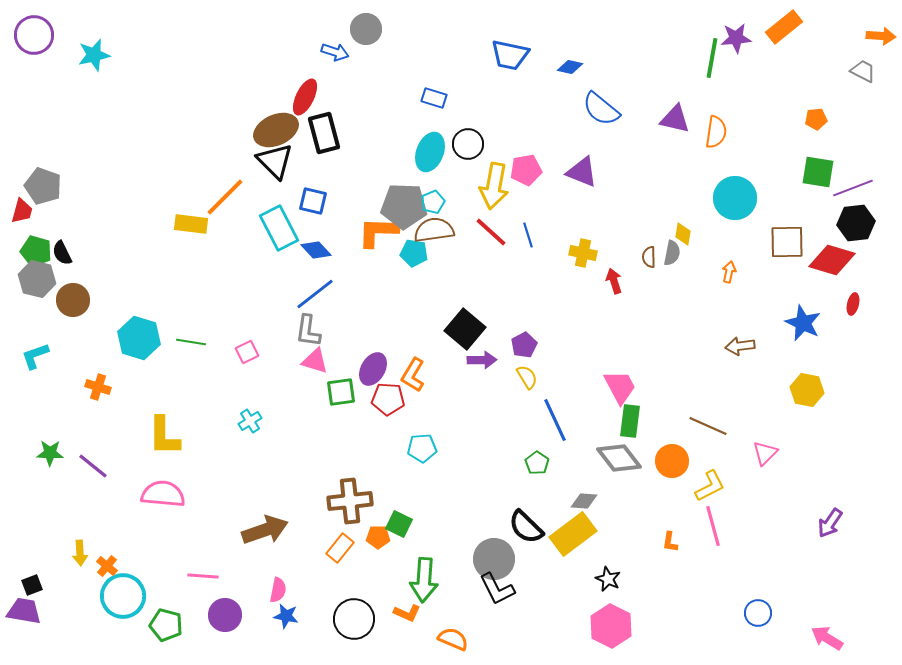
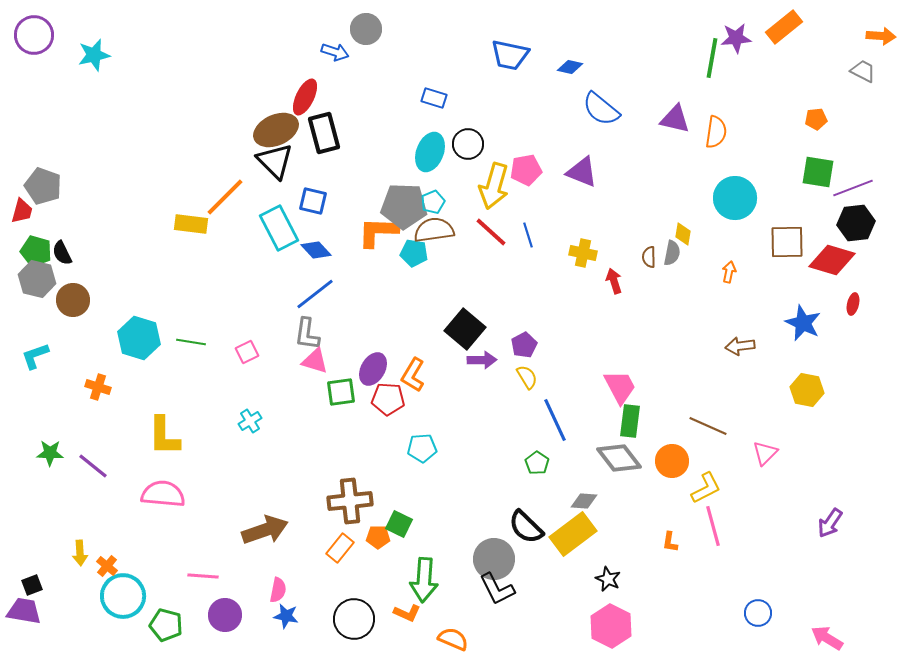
yellow arrow at (494, 186): rotated 6 degrees clockwise
gray L-shape at (308, 331): moved 1 px left, 3 px down
yellow L-shape at (710, 486): moved 4 px left, 2 px down
